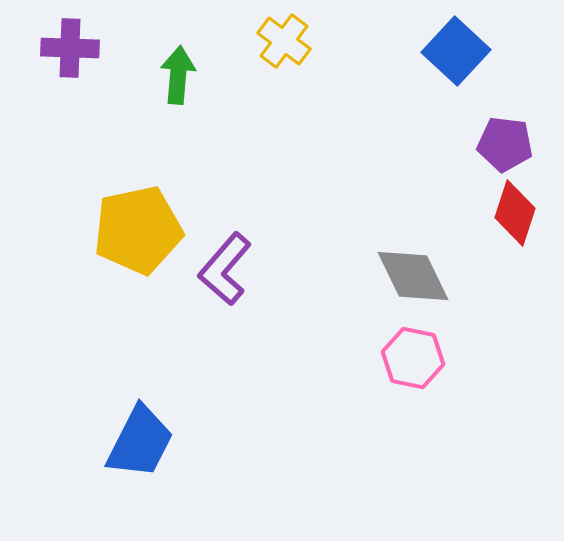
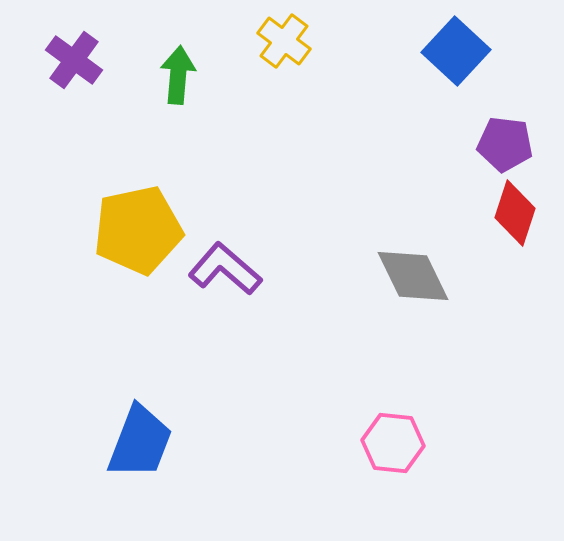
purple cross: moved 4 px right, 12 px down; rotated 34 degrees clockwise
purple L-shape: rotated 90 degrees clockwise
pink hexagon: moved 20 px left, 85 px down; rotated 6 degrees counterclockwise
blue trapezoid: rotated 6 degrees counterclockwise
